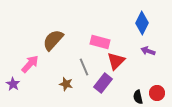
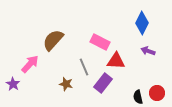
pink rectangle: rotated 12 degrees clockwise
red triangle: rotated 48 degrees clockwise
